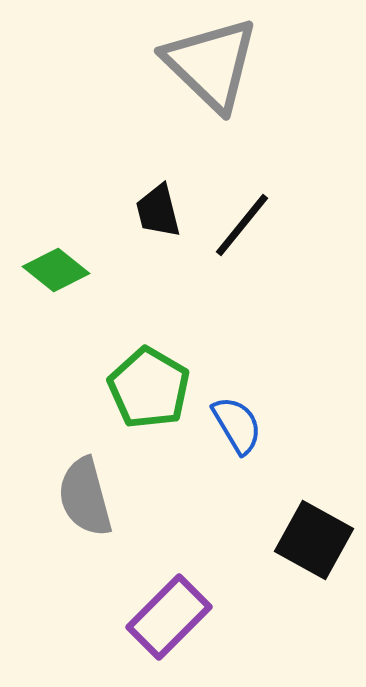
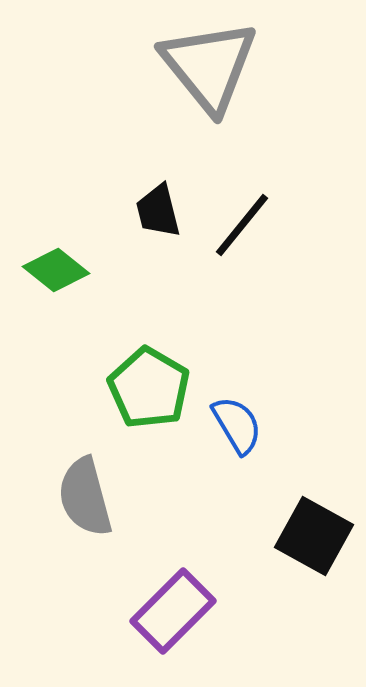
gray triangle: moved 2 px left, 2 px down; rotated 7 degrees clockwise
black square: moved 4 px up
purple rectangle: moved 4 px right, 6 px up
